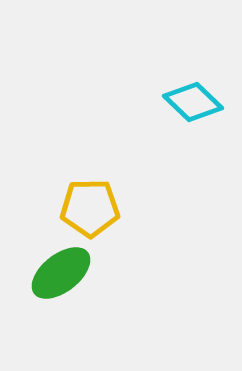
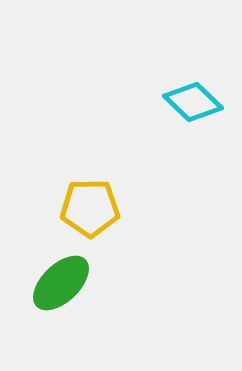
green ellipse: moved 10 px down; rotated 6 degrees counterclockwise
